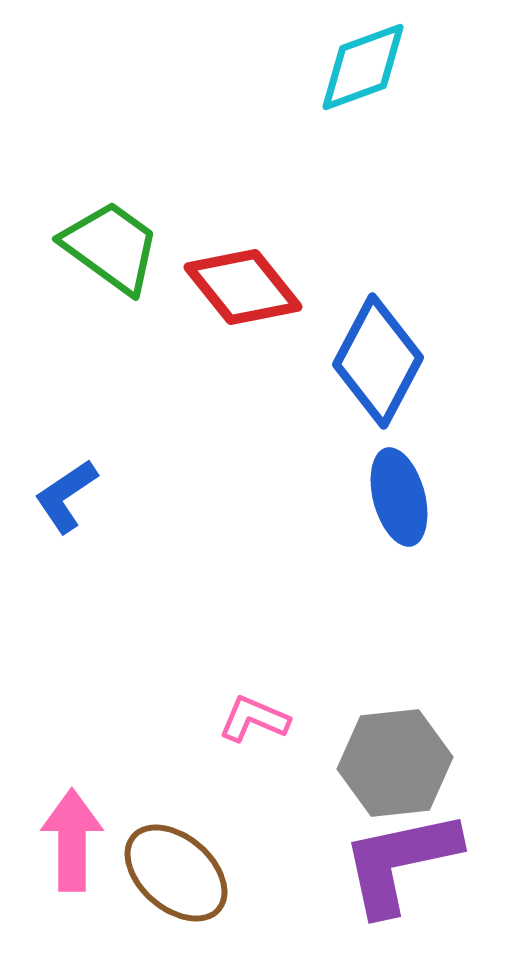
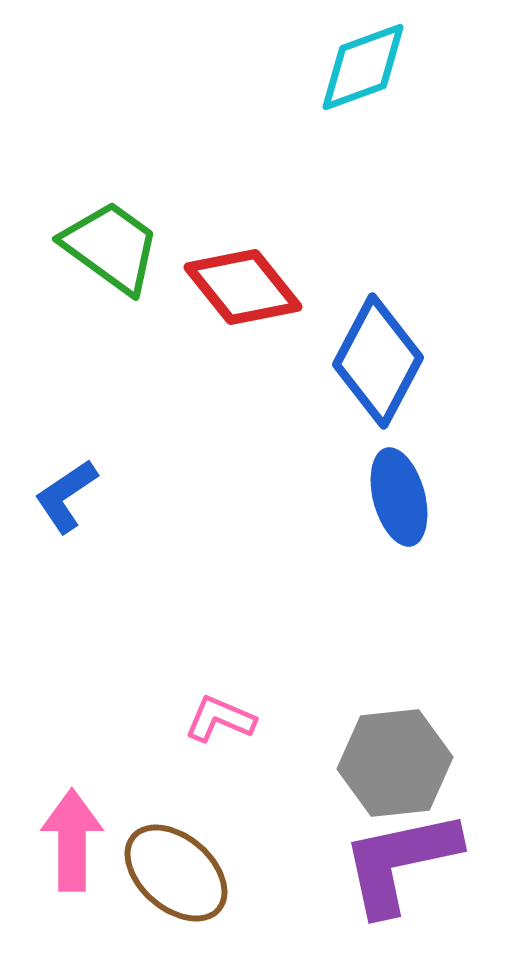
pink L-shape: moved 34 px left
